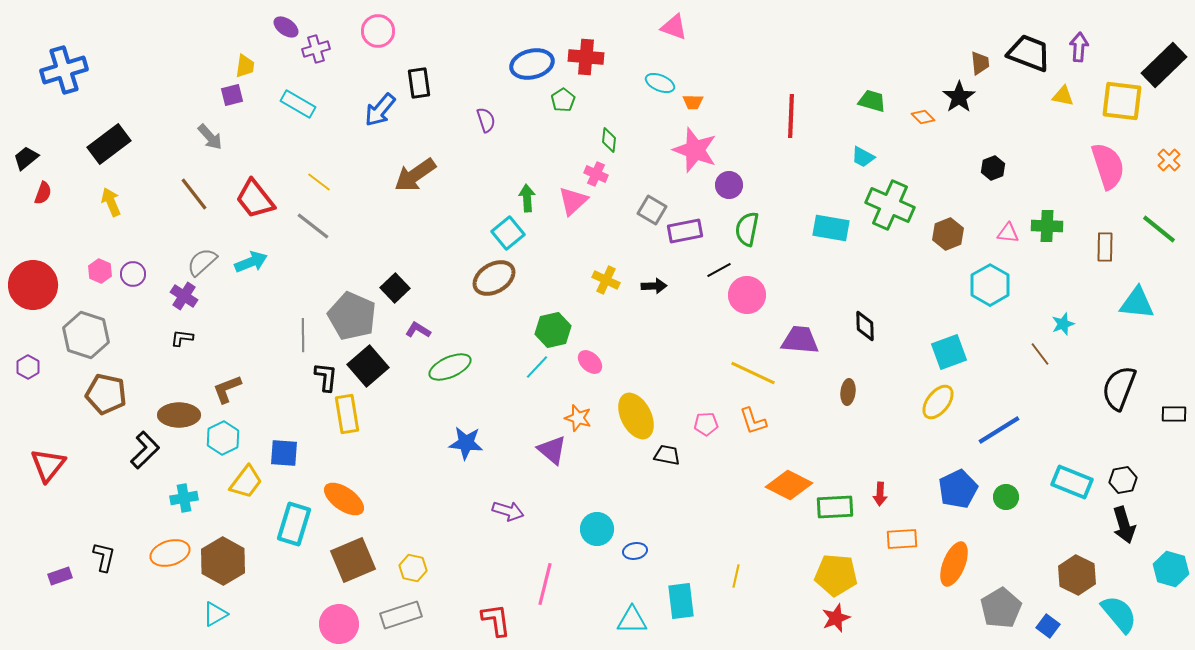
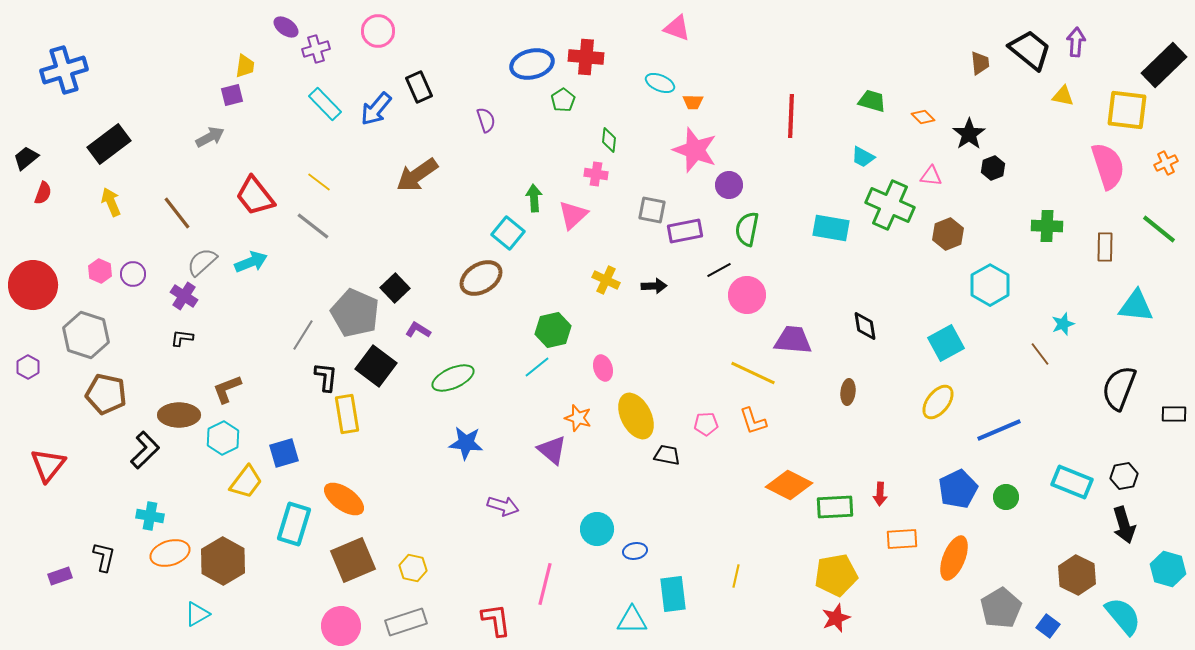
pink triangle at (674, 27): moved 3 px right, 1 px down
purple arrow at (1079, 47): moved 3 px left, 5 px up
black trapezoid at (1029, 53): moved 1 px right, 3 px up; rotated 18 degrees clockwise
black rectangle at (419, 83): moved 4 px down; rotated 16 degrees counterclockwise
black star at (959, 97): moved 10 px right, 37 px down
yellow square at (1122, 101): moved 5 px right, 9 px down
cyan rectangle at (298, 104): moved 27 px right; rotated 16 degrees clockwise
blue arrow at (380, 110): moved 4 px left, 1 px up
gray arrow at (210, 137): rotated 76 degrees counterclockwise
orange cross at (1169, 160): moved 3 px left, 3 px down; rotated 20 degrees clockwise
pink cross at (596, 174): rotated 15 degrees counterclockwise
brown arrow at (415, 175): moved 2 px right
brown line at (194, 194): moved 17 px left, 19 px down
green arrow at (527, 198): moved 7 px right
red trapezoid at (255, 199): moved 3 px up
pink triangle at (573, 201): moved 14 px down
gray square at (652, 210): rotated 20 degrees counterclockwise
cyan square at (508, 233): rotated 12 degrees counterclockwise
pink triangle at (1008, 233): moved 77 px left, 57 px up
brown ellipse at (494, 278): moved 13 px left
cyan triangle at (1137, 303): moved 1 px left, 3 px down
gray pentagon at (352, 316): moved 3 px right, 3 px up
black diamond at (865, 326): rotated 8 degrees counterclockwise
gray line at (303, 335): rotated 32 degrees clockwise
purple trapezoid at (800, 340): moved 7 px left
cyan square at (949, 352): moved 3 px left, 9 px up; rotated 9 degrees counterclockwise
pink ellipse at (590, 362): moved 13 px right, 6 px down; rotated 30 degrees clockwise
black square at (368, 366): moved 8 px right; rotated 12 degrees counterclockwise
green ellipse at (450, 367): moved 3 px right, 11 px down
cyan line at (537, 367): rotated 8 degrees clockwise
blue line at (999, 430): rotated 9 degrees clockwise
blue square at (284, 453): rotated 20 degrees counterclockwise
black hexagon at (1123, 480): moved 1 px right, 4 px up
cyan cross at (184, 498): moved 34 px left, 18 px down; rotated 20 degrees clockwise
purple arrow at (508, 511): moved 5 px left, 5 px up
orange ellipse at (954, 564): moved 6 px up
cyan hexagon at (1171, 569): moved 3 px left
yellow pentagon at (836, 575): rotated 15 degrees counterclockwise
cyan rectangle at (681, 601): moved 8 px left, 7 px up
cyan triangle at (215, 614): moved 18 px left
cyan semicircle at (1119, 614): moved 4 px right, 2 px down
gray rectangle at (401, 615): moved 5 px right, 7 px down
pink circle at (339, 624): moved 2 px right, 2 px down
